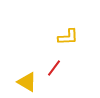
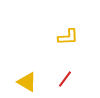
red line: moved 11 px right, 11 px down
